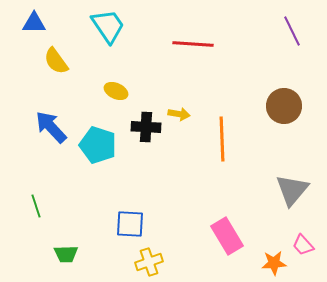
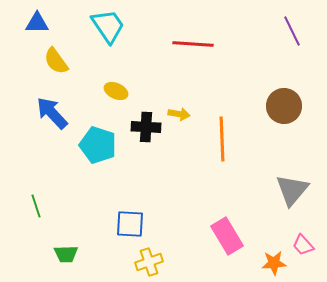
blue triangle: moved 3 px right
blue arrow: moved 1 px right, 14 px up
